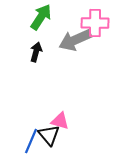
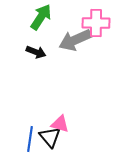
pink cross: moved 1 px right
black arrow: rotated 96 degrees clockwise
pink triangle: moved 3 px down
black triangle: moved 1 px right, 2 px down
blue line: moved 1 px left, 2 px up; rotated 15 degrees counterclockwise
